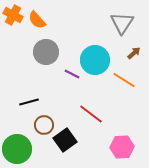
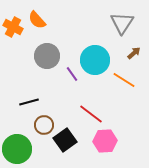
orange cross: moved 12 px down
gray circle: moved 1 px right, 4 px down
purple line: rotated 28 degrees clockwise
pink hexagon: moved 17 px left, 6 px up
